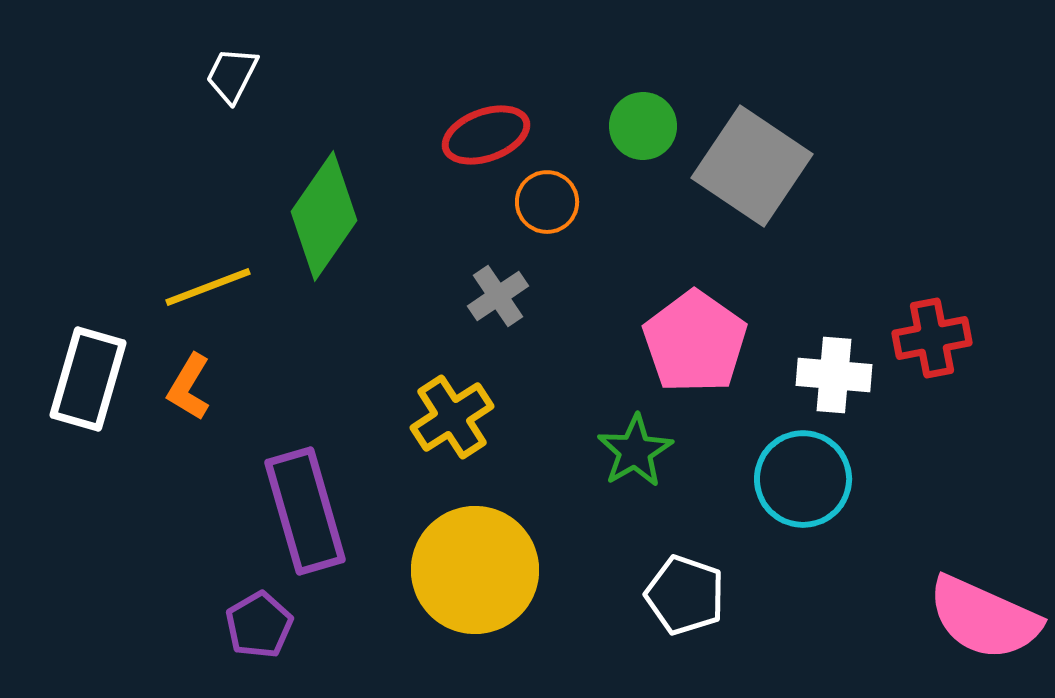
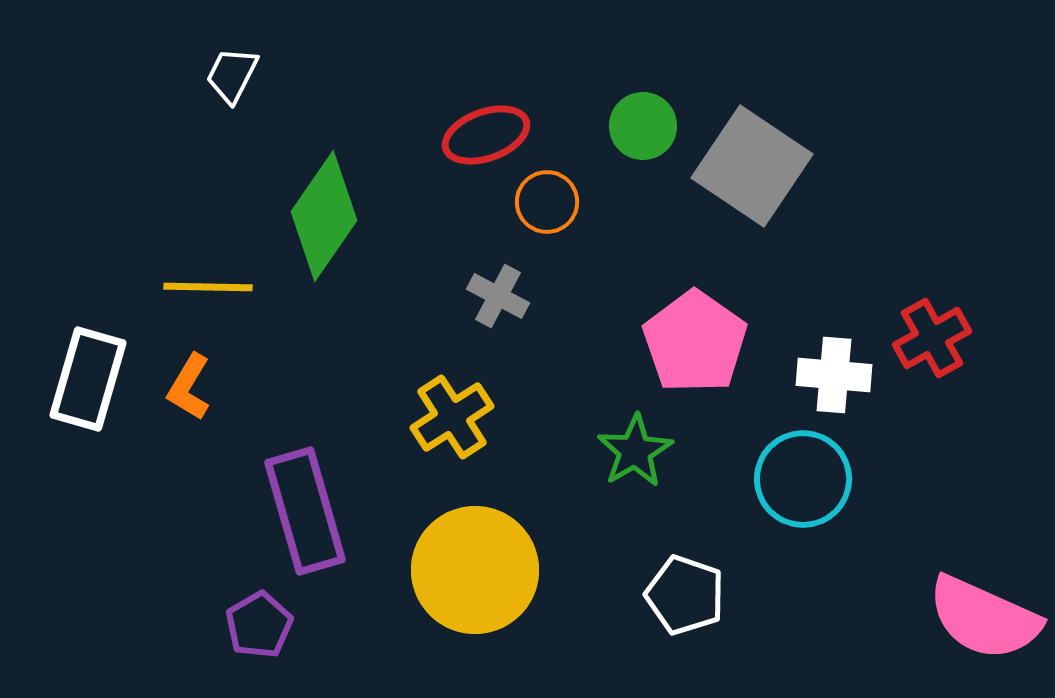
yellow line: rotated 22 degrees clockwise
gray cross: rotated 28 degrees counterclockwise
red cross: rotated 18 degrees counterclockwise
